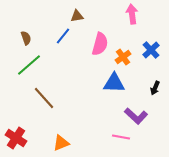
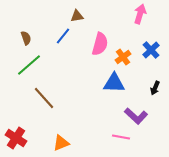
pink arrow: moved 8 px right; rotated 24 degrees clockwise
